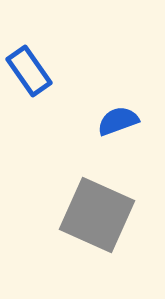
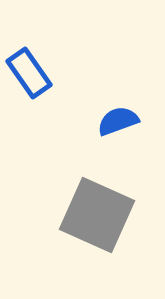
blue rectangle: moved 2 px down
